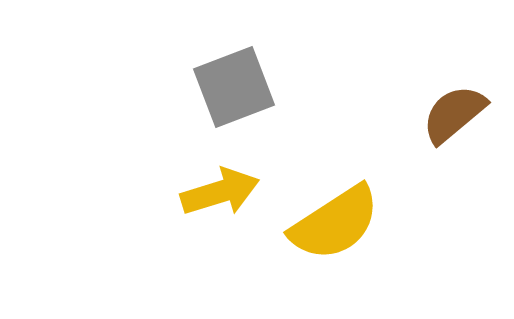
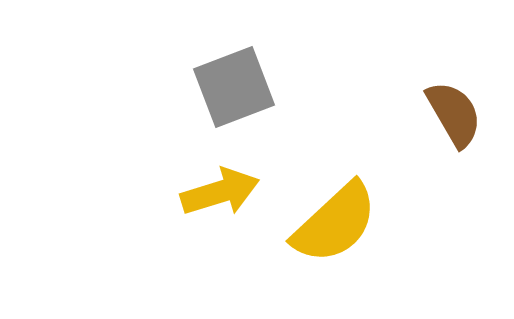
brown semicircle: rotated 100 degrees clockwise
yellow semicircle: rotated 10 degrees counterclockwise
